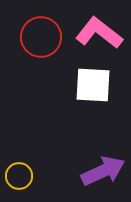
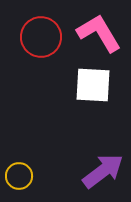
pink L-shape: rotated 21 degrees clockwise
purple arrow: rotated 12 degrees counterclockwise
